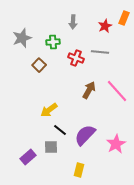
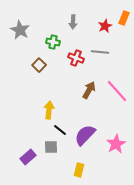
gray star: moved 2 px left, 8 px up; rotated 24 degrees counterclockwise
green cross: rotated 16 degrees clockwise
yellow arrow: rotated 132 degrees clockwise
